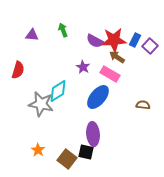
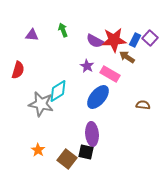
purple square: moved 8 px up
brown arrow: moved 10 px right
purple star: moved 4 px right, 1 px up
purple ellipse: moved 1 px left
